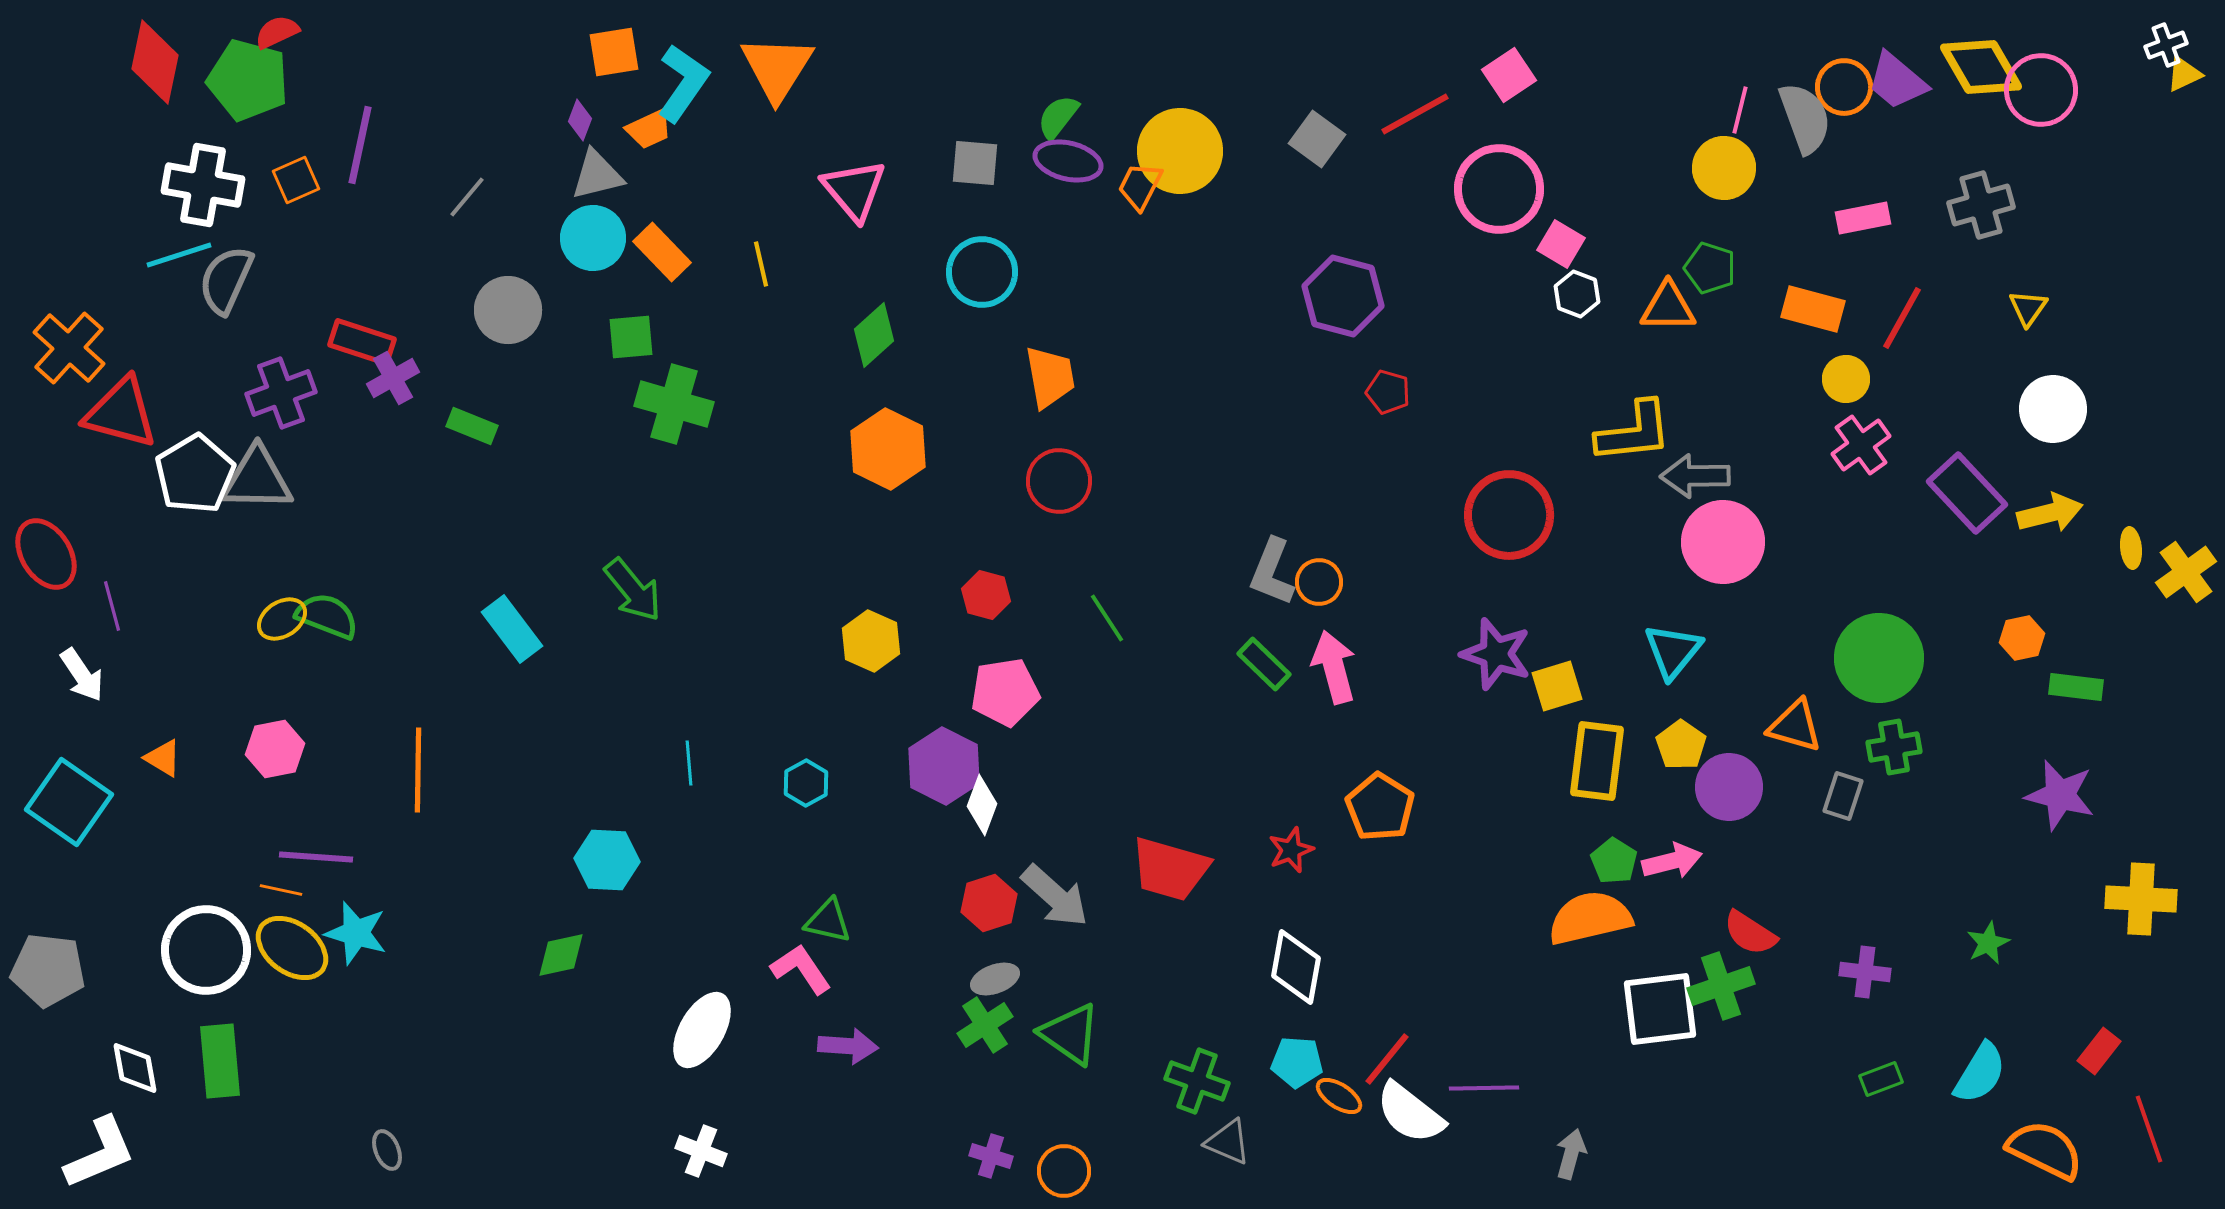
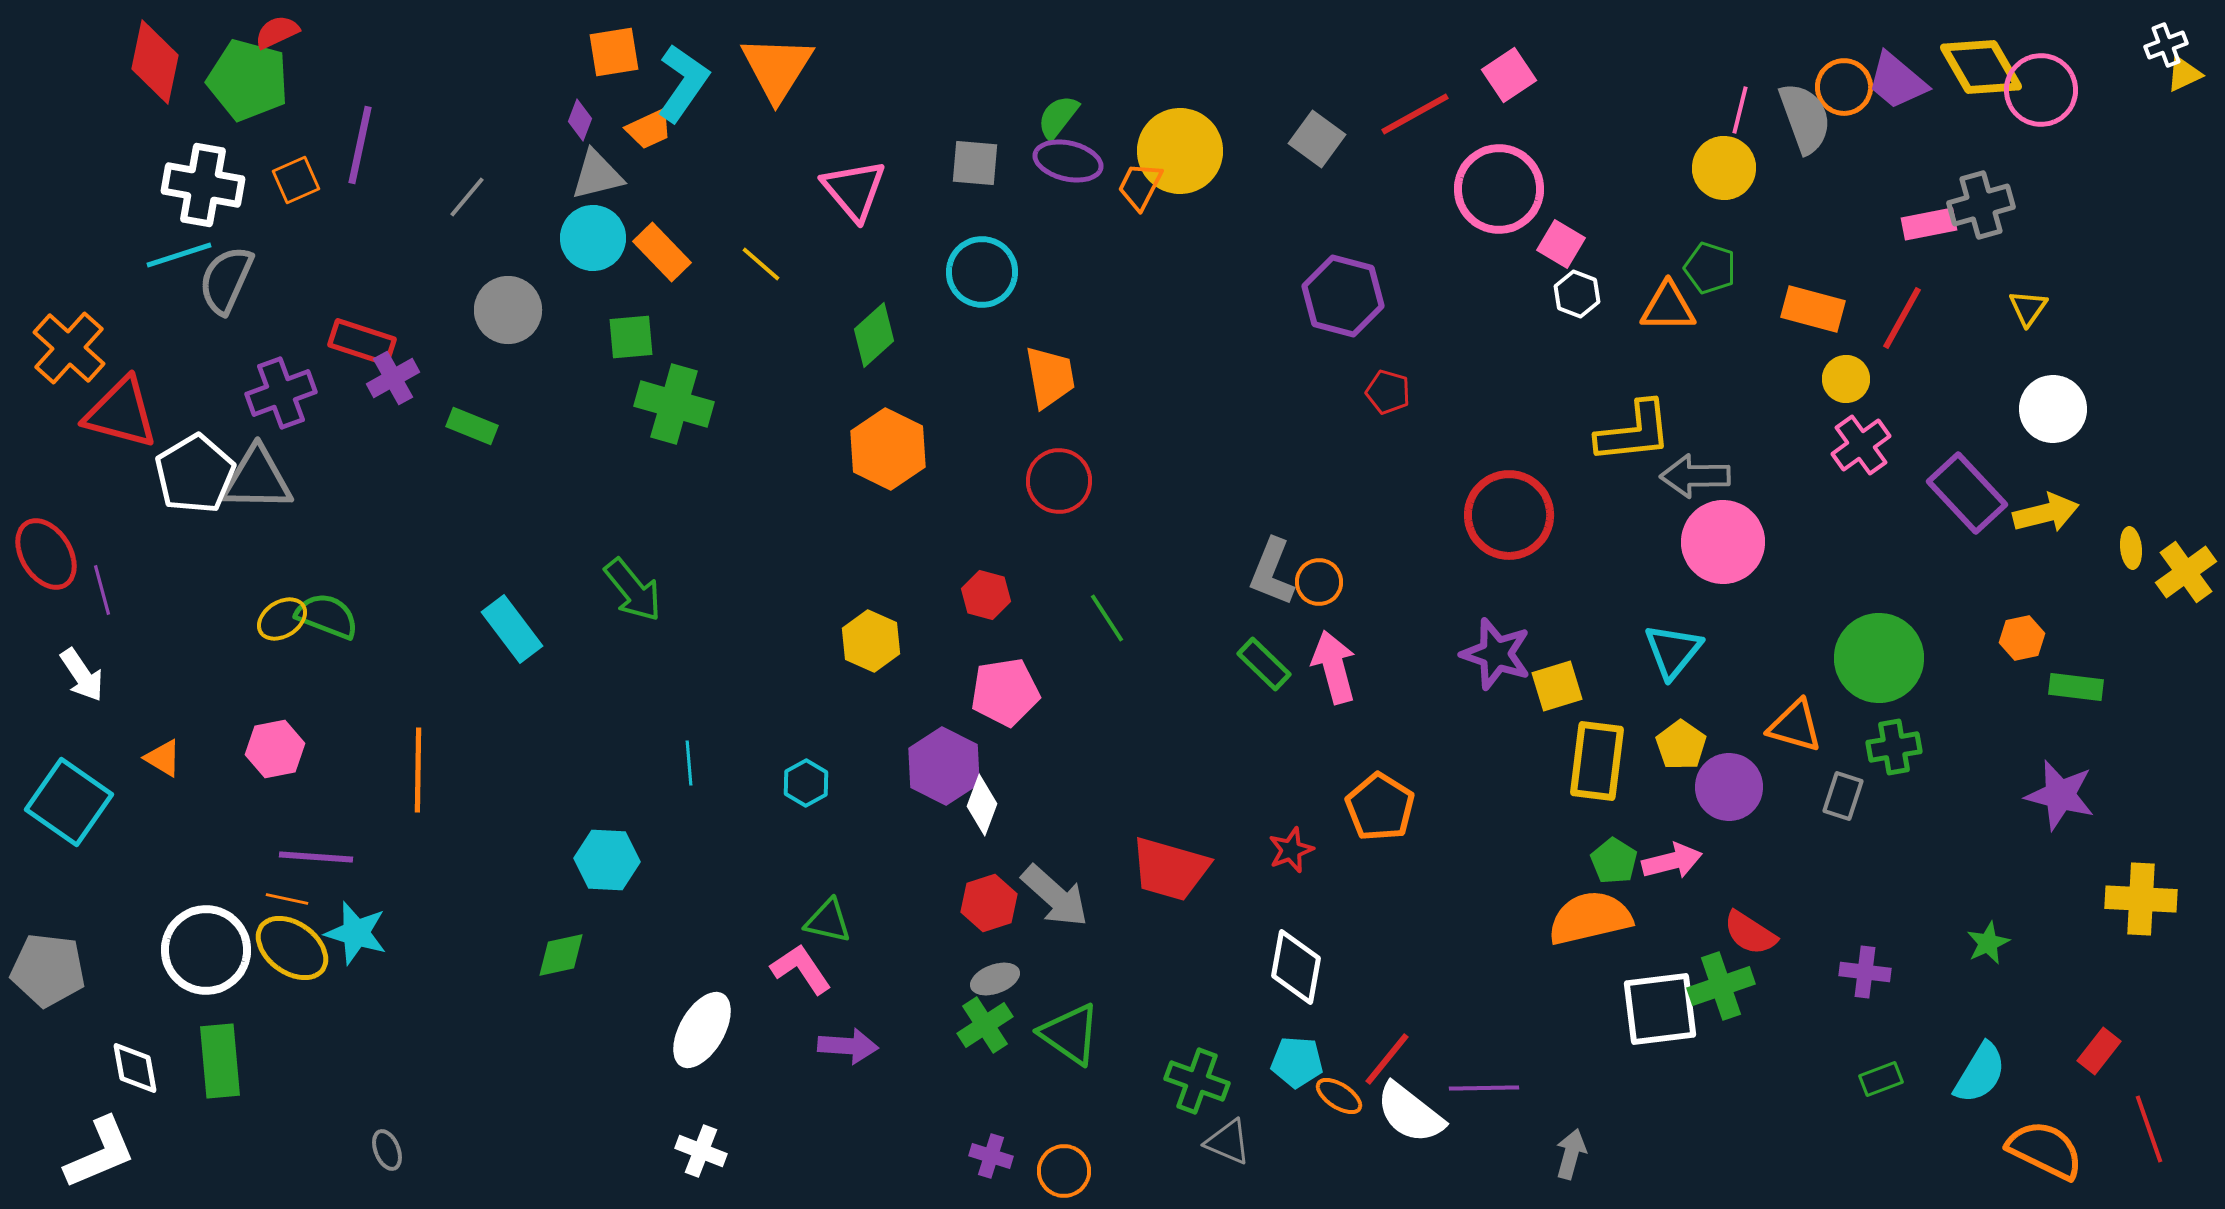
pink rectangle at (1863, 218): moved 66 px right, 6 px down
yellow line at (761, 264): rotated 36 degrees counterclockwise
yellow arrow at (2050, 513): moved 4 px left
purple line at (112, 606): moved 10 px left, 16 px up
orange line at (281, 890): moved 6 px right, 9 px down
